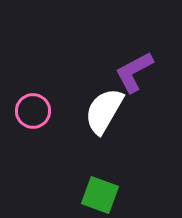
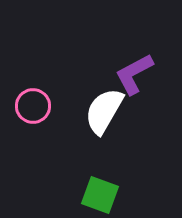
purple L-shape: moved 2 px down
pink circle: moved 5 px up
